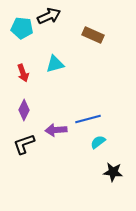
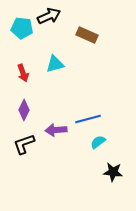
brown rectangle: moved 6 px left
